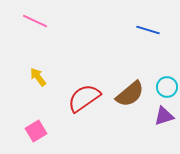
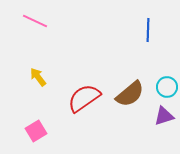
blue line: rotated 75 degrees clockwise
